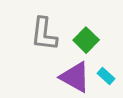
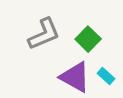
gray L-shape: rotated 120 degrees counterclockwise
green square: moved 2 px right, 1 px up
